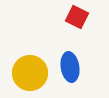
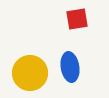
red square: moved 2 px down; rotated 35 degrees counterclockwise
